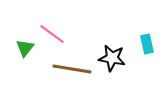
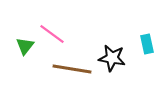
green triangle: moved 2 px up
